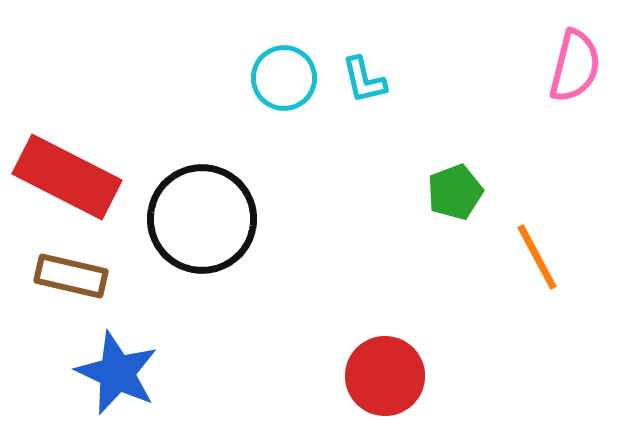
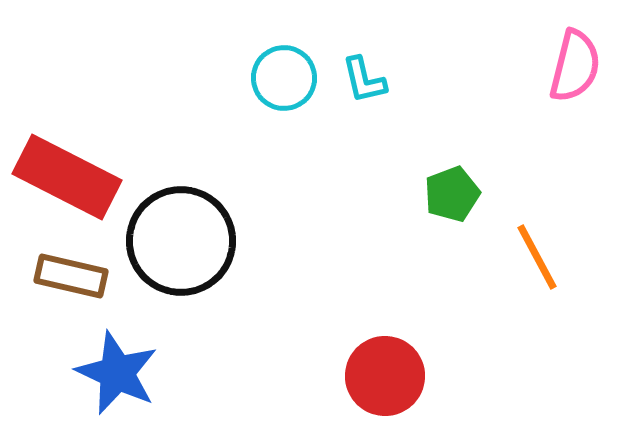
green pentagon: moved 3 px left, 2 px down
black circle: moved 21 px left, 22 px down
